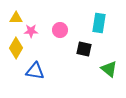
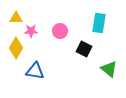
pink circle: moved 1 px down
black square: rotated 14 degrees clockwise
